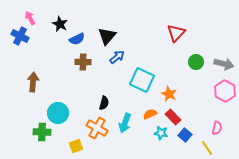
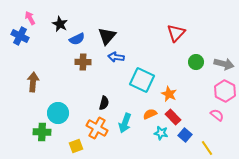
blue arrow: moved 1 px left; rotated 133 degrees counterclockwise
pink semicircle: moved 13 px up; rotated 64 degrees counterclockwise
